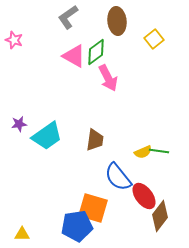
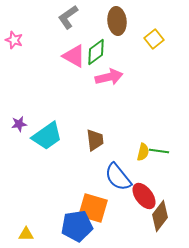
pink arrow: moved 1 px right, 1 px up; rotated 76 degrees counterclockwise
brown trapezoid: rotated 15 degrees counterclockwise
yellow semicircle: rotated 54 degrees counterclockwise
yellow triangle: moved 4 px right
